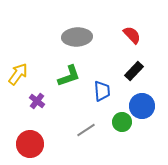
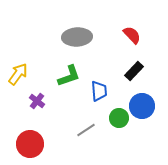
blue trapezoid: moved 3 px left
green circle: moved 3 px left, 4 px up
